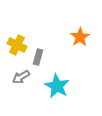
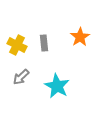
gray rectangle: moved 6 px right, 14 px up; rotated 21 degrees counterclockwise
gray arrow: rotated 12 degrees counterclockwise
